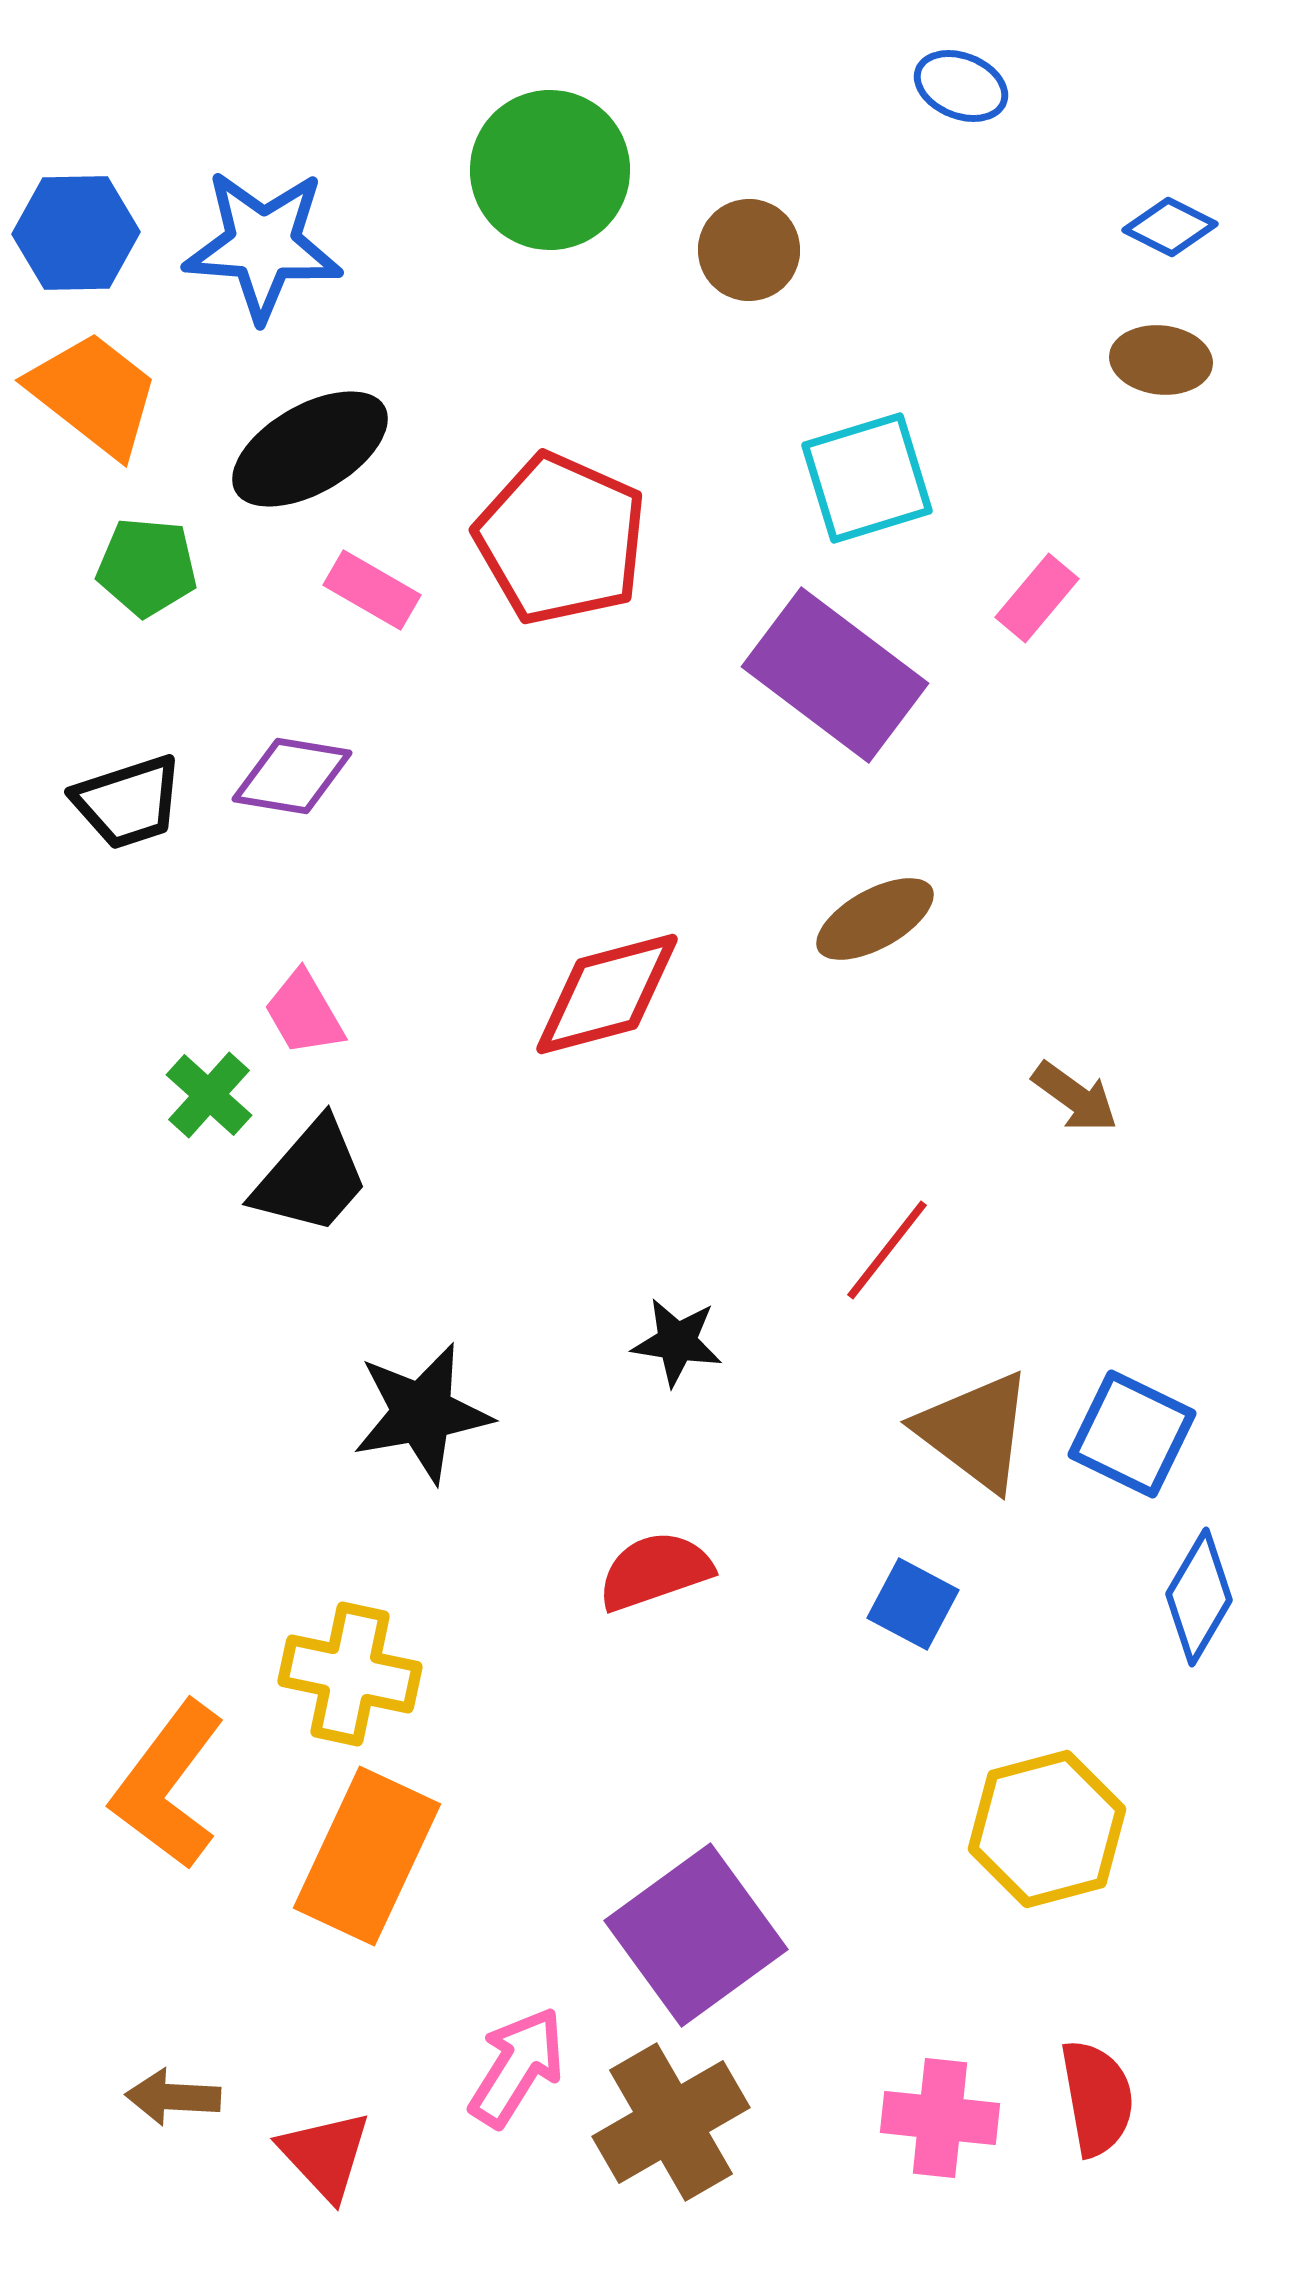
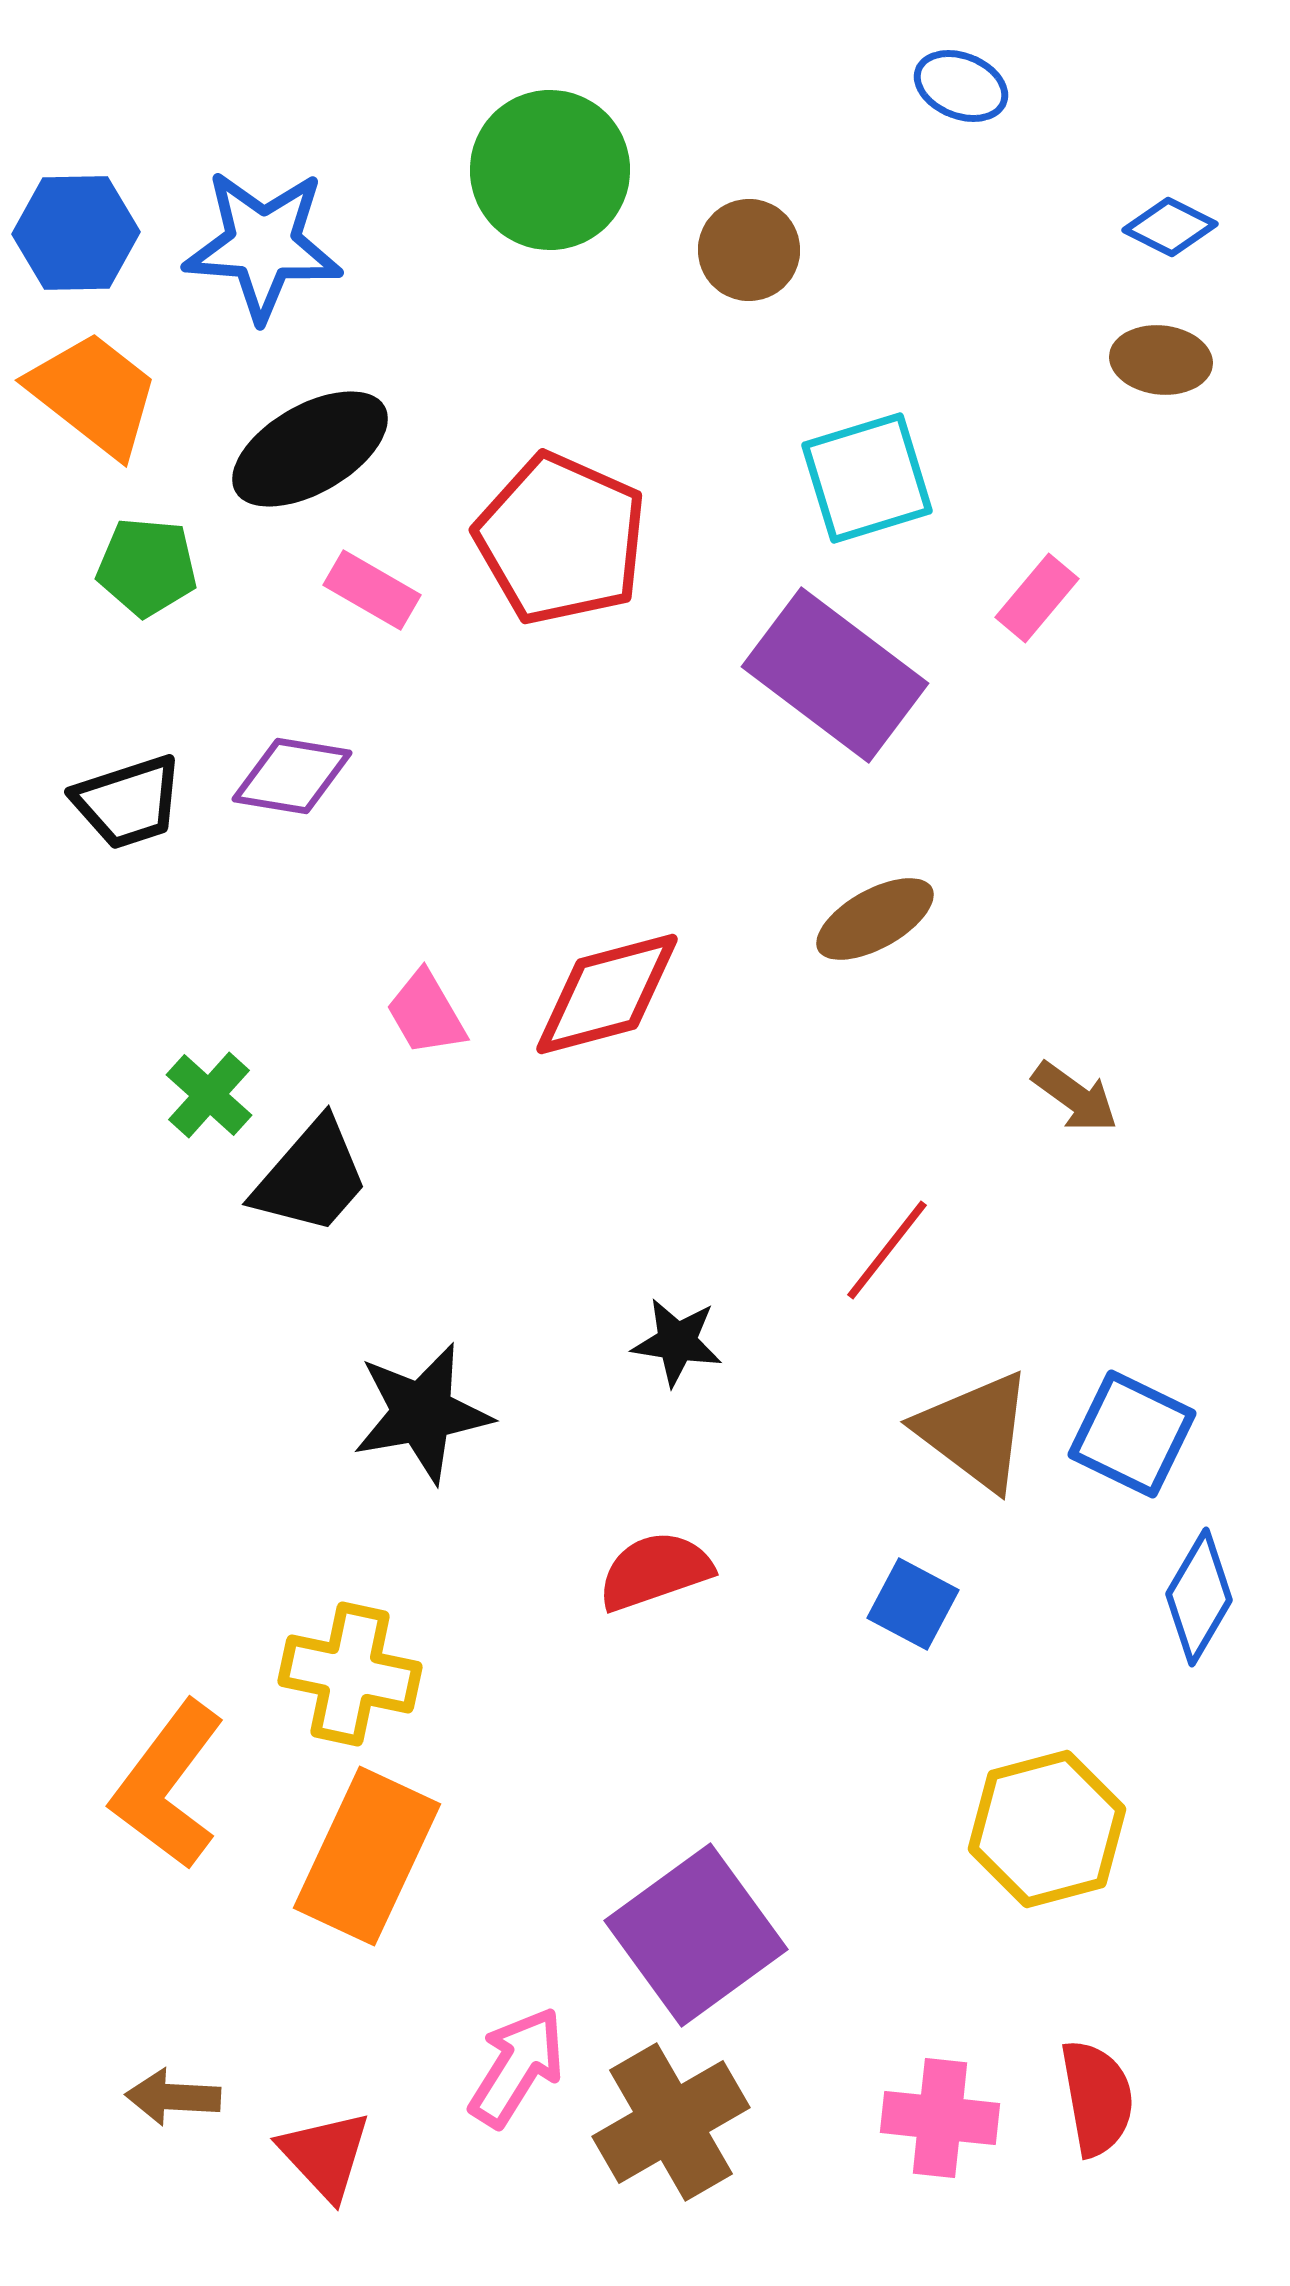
pink trapezoid at (304, 1013): moved 122 px right
